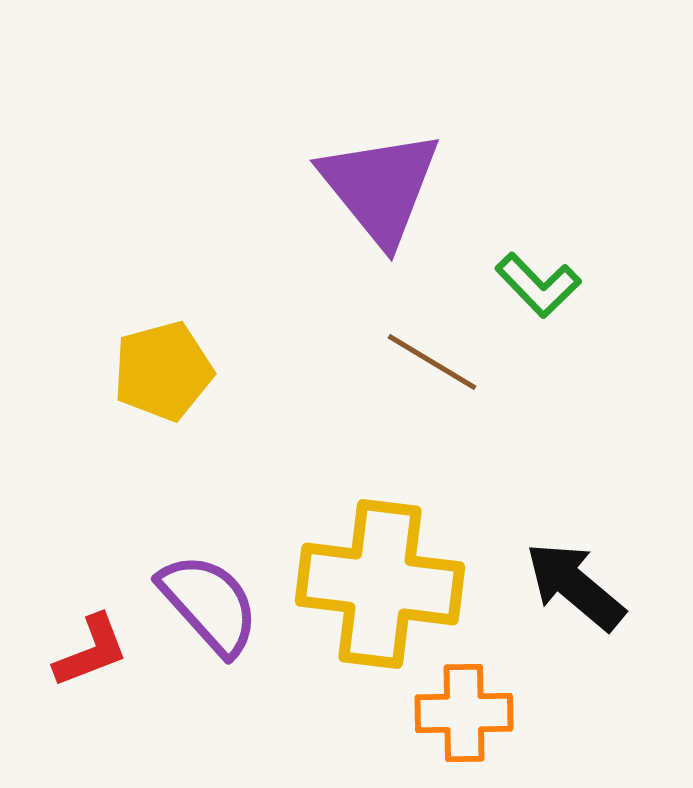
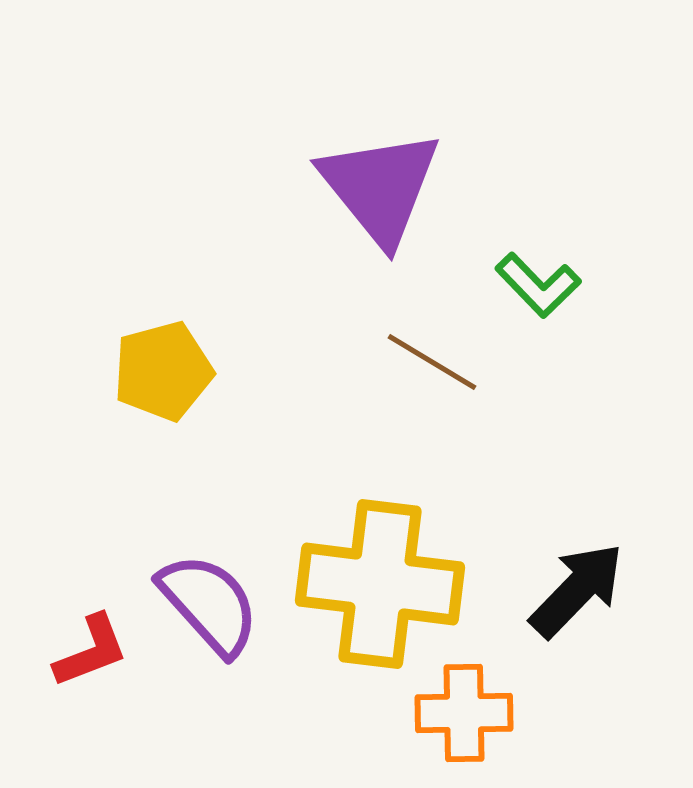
black arrow: moved 2 px right, 4 px down; rotated 94 degrees clockwise
